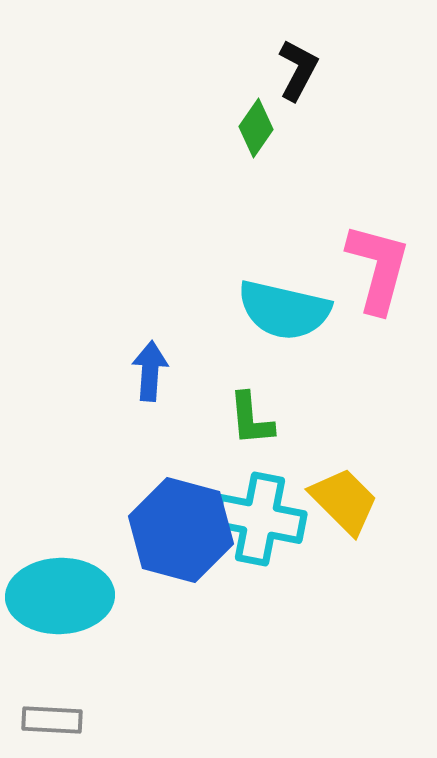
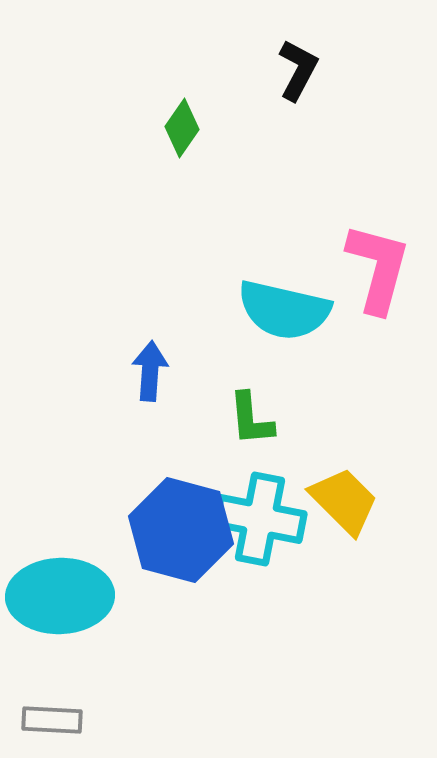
green diamond: moved 74 px left
